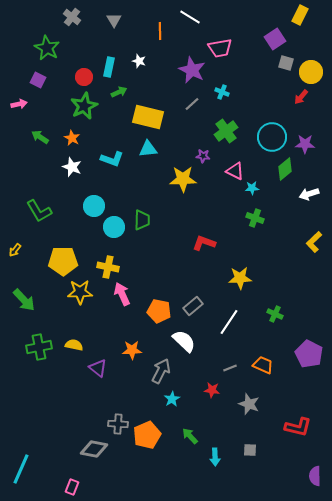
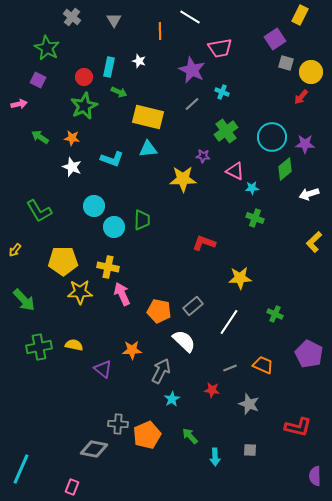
green arrow at (119, 92): rotated 49 degrees clockwise
orange star at (72, 138): rotated 21 degrees counterclockwise
purple triangle at (98, 368): moved 5 px right, 1 px down
